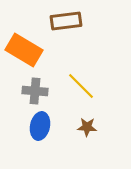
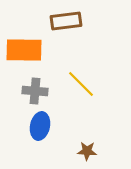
orange rectangle: rotated 30 degrees counterclockwise
yellow line: moved 2 px up
brown star: moved 24 px down
